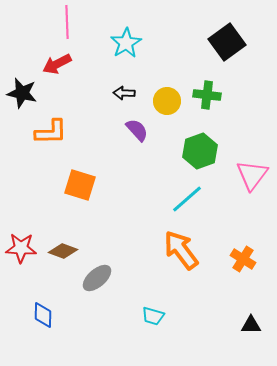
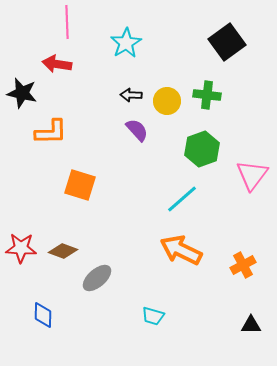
red arrow: rotated 36 degrees clockwise
black arrow: moved 7 px right, 2 px down
green hexagon: moved 2 px right, 2 px up
cyan line: moved 5 px left
orange arrow: rotated 27 degrees counterclockwise
orange cross: moved 6 px down; rotated 30 degrees clockwise
